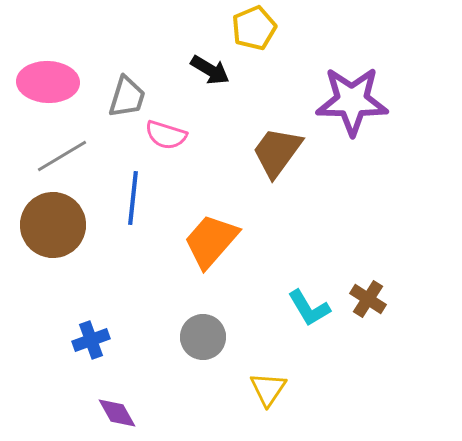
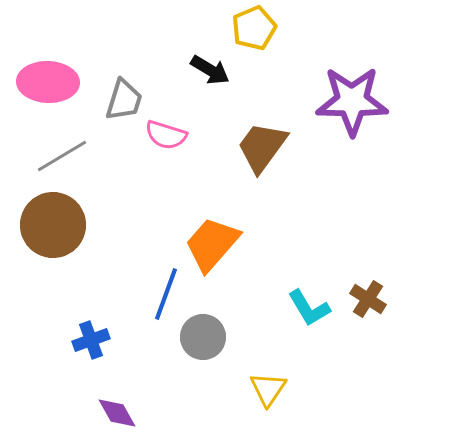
gray trapezoid: moved 3 px left, 3 px down
brown trapezoid: moved 15 px left, 5 px up
blue line: moved 33 px right, 96 px down; rotated 14 degrees clockwise
orange trapezoid: moved 1 px right, 3 px down
